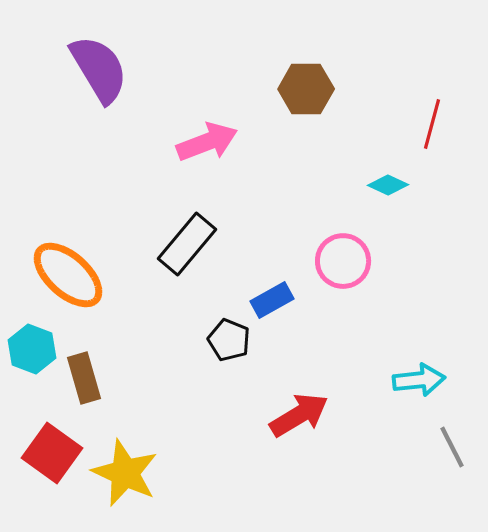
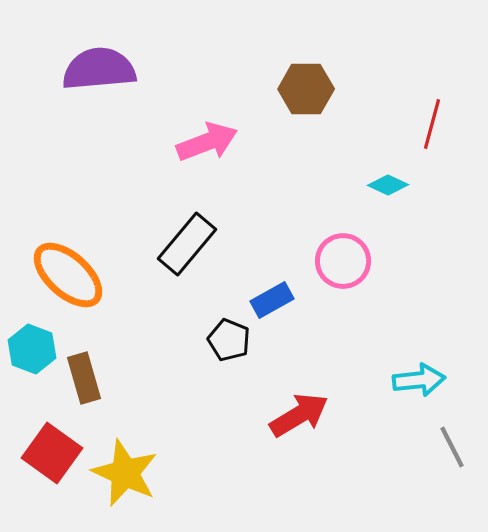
purple semicircle: rotated 64 degrees counterclockwise
